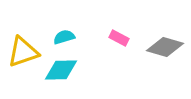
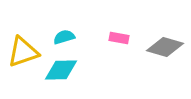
pink rectangle: rotated 18 degrees counterclockwise
